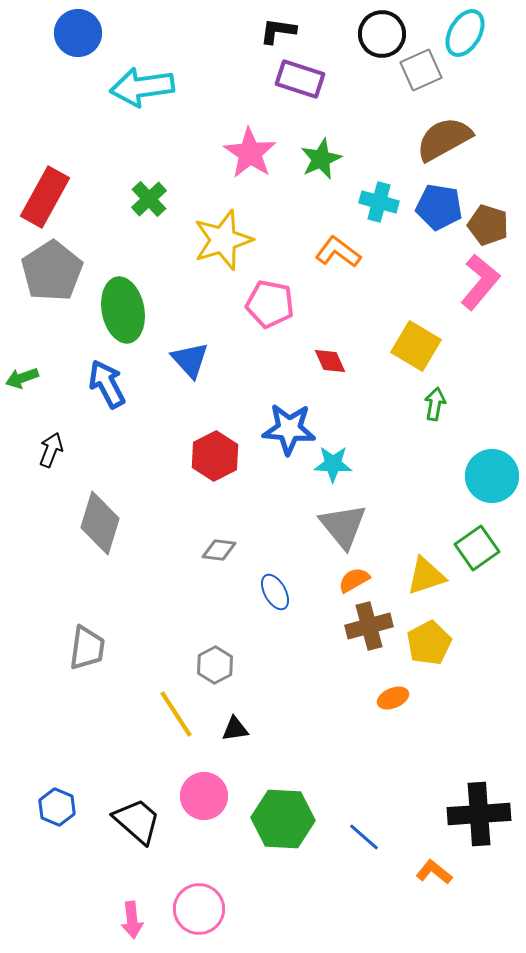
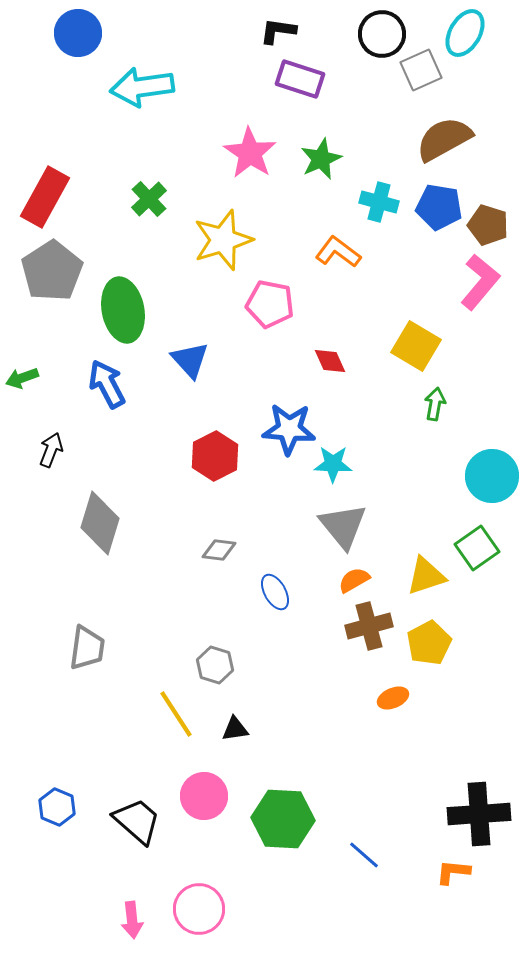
gray hexagon at (215, 665): rotated 15 degrees counterclockwise
blue line at (364, 837): moved 18 px down
orange L-shape at (434, 872): moved 19 px right; rotated 33 degrees counterclockwise
